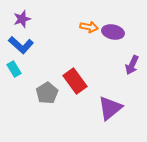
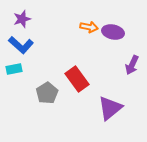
cyan rectangle: rotated 70 degrees counterclockwise
red rectangle: moved 2 px right, 2 px up
